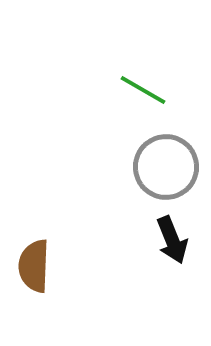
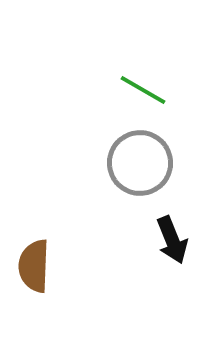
gray circle: moved 26 px left, 4 px up
